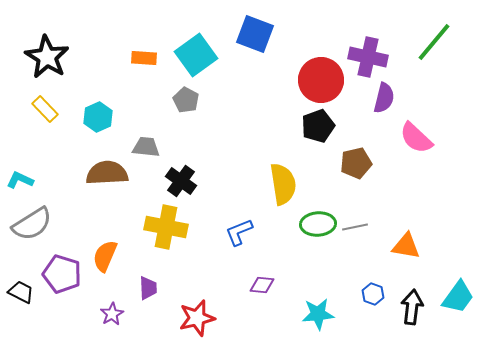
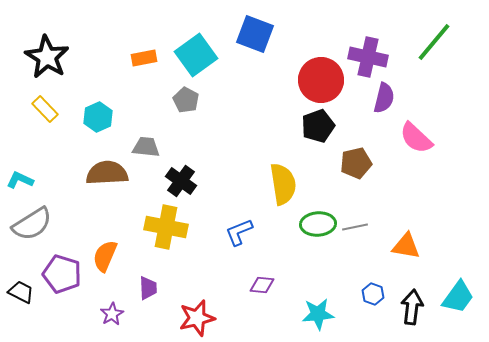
orange rectangle: rotated 15 degrees counterclockwise
